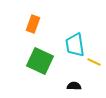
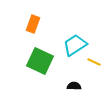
cyan trapezoid: rotated 65 degrees clockwise
